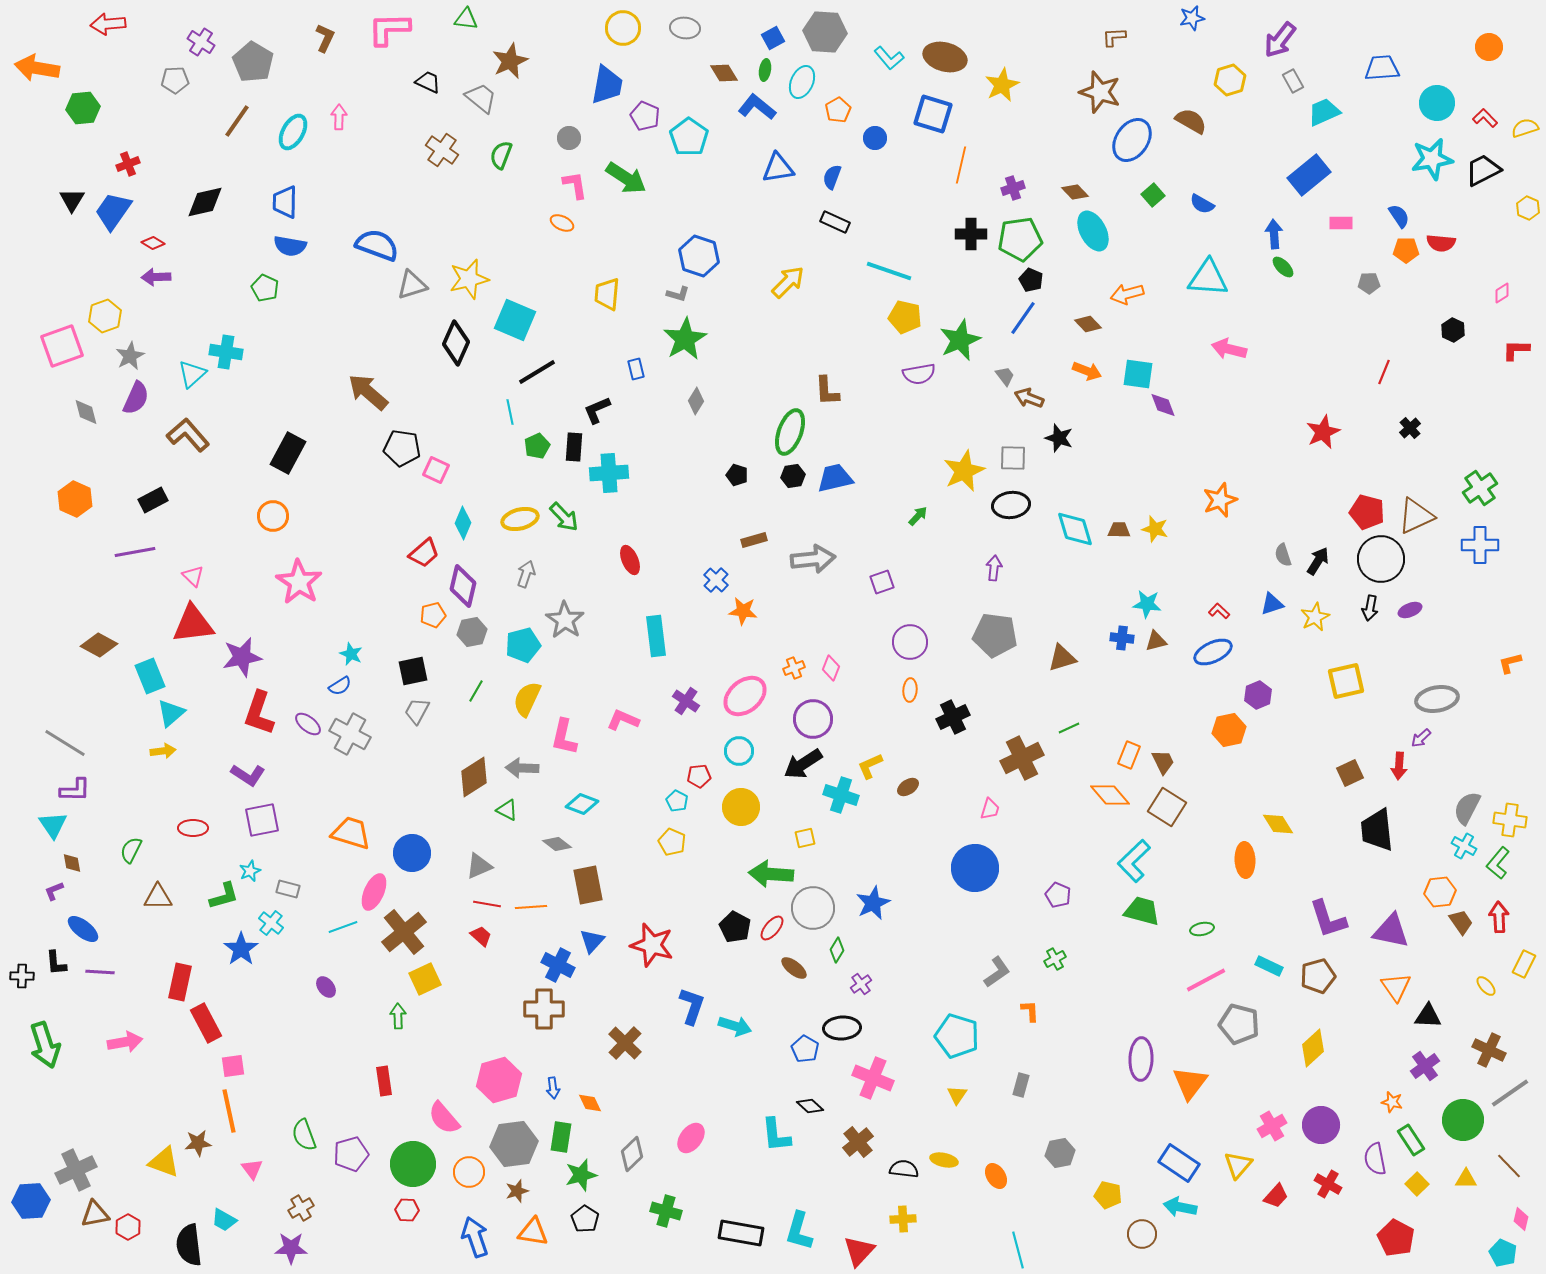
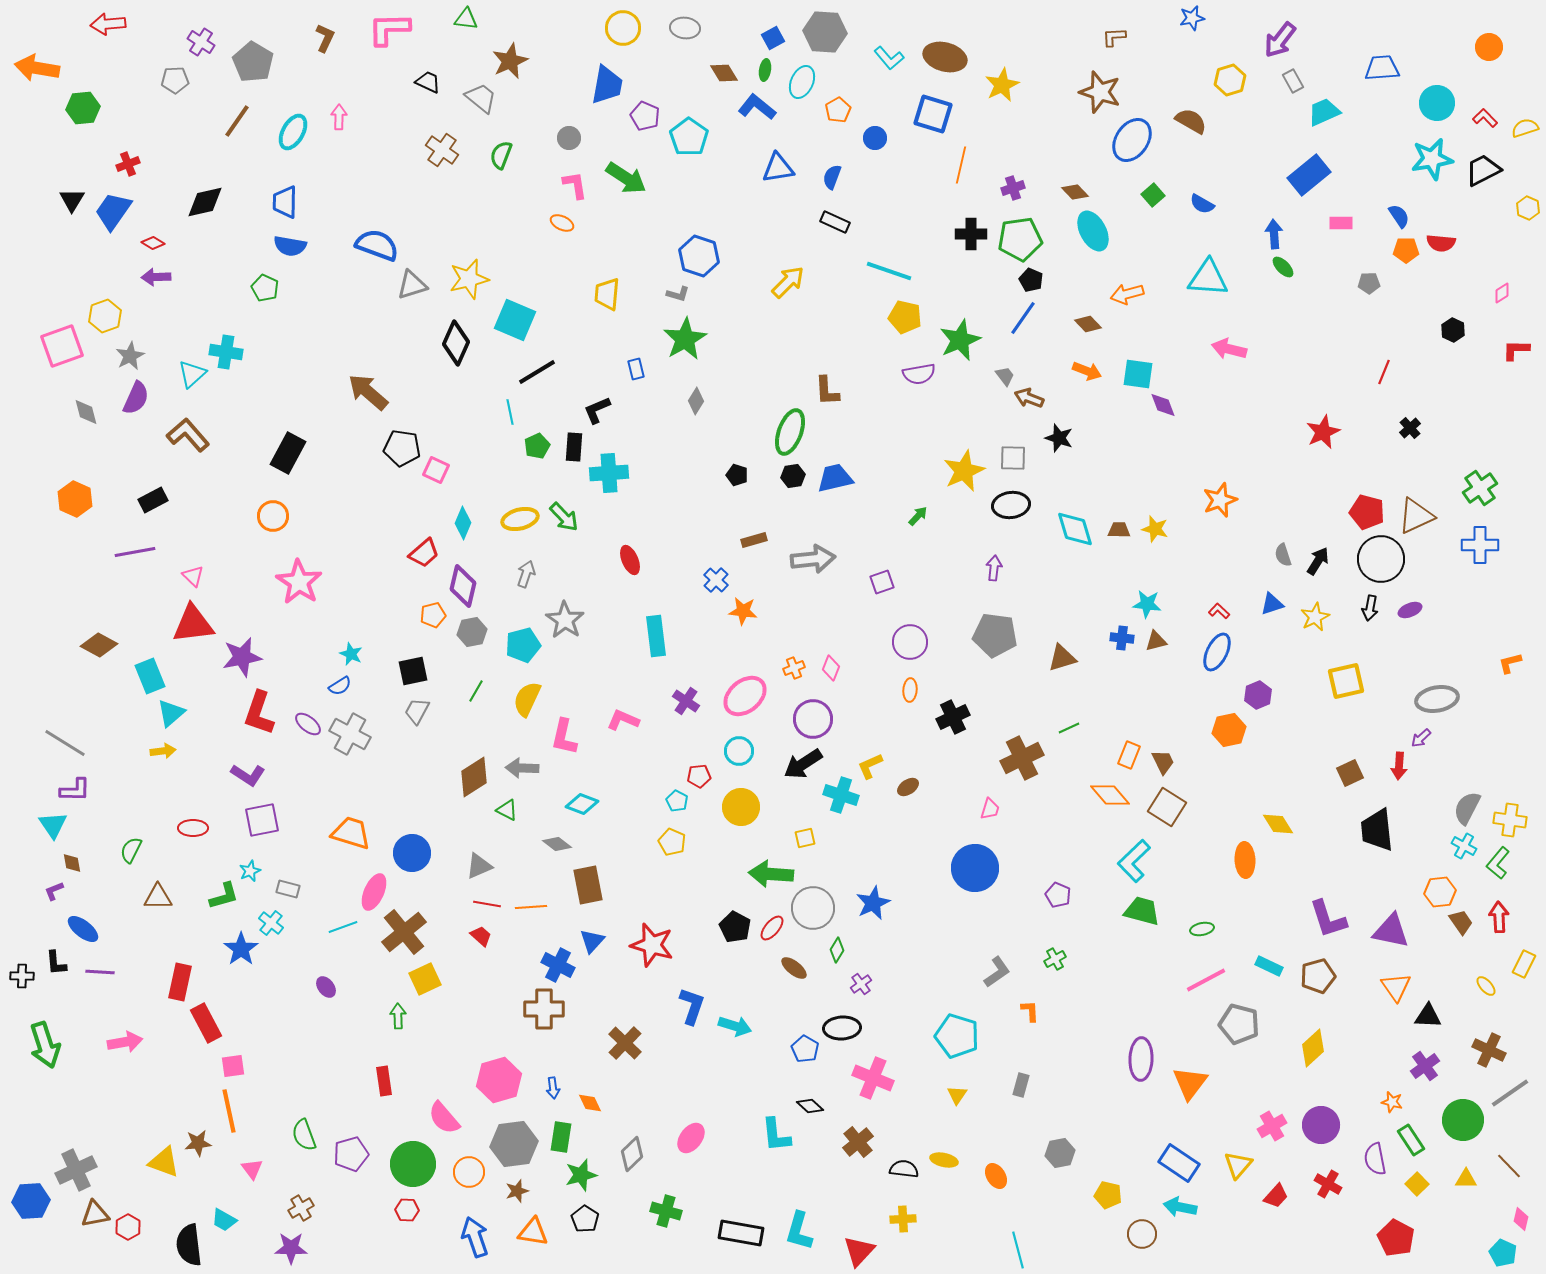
blue ellipse at (1213, 652): moved 4 px right; rotated 39 degrees counterclockwise
